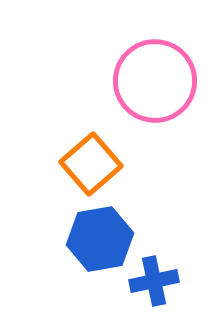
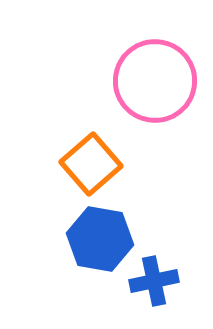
blue hexagon: rotated 20 degrees clockwise
